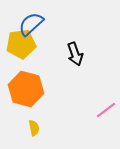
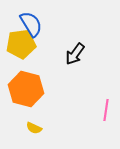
blue semicircle: rotated 100 degrees clockwise
black arrow: rotated 55 degrees clockwise
pink line: rotated 45 degrees counterclockwise
yellow semicircle: rotated 126 degrees clockwise
